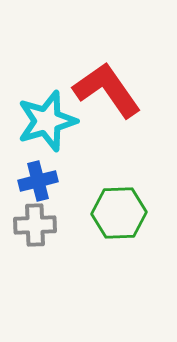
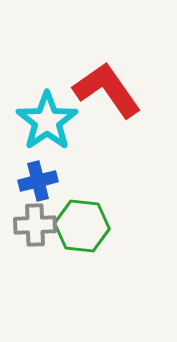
cyan star: rotated 18 degrees counterclockwise
green hexagon: moved 37 px left, 13 px down; rotated 8 degrees clockwise
